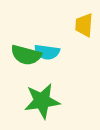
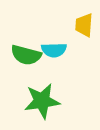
cyan semicircle: moved 7 px right, 2 px up; rotated 10 degrees counterclockwise
